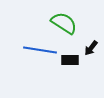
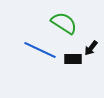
blue line: rotated 16 degrees clockwise
black rectangle: moved 3 px right, 1 px up
